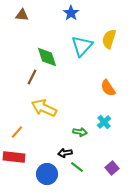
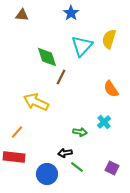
brown line: moved 29 px right
orange semicircle: moved 3 px right, 1 px down
yellow arrow: moved 8 px left, 6 px up
purple square: rotated 24 degrees counterclockwise
